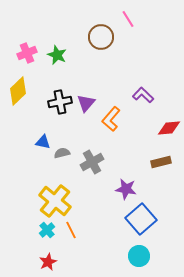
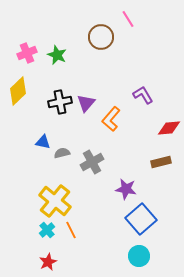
purple L-shape: rotated 15 degrees clockwise
